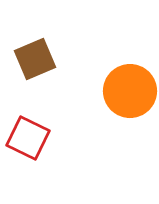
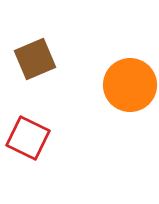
orange circle: moved 6 px up
